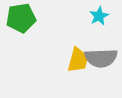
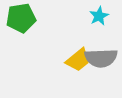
yellow trapezoid: rotated 36 degrees clockwise
